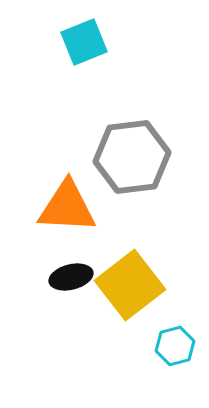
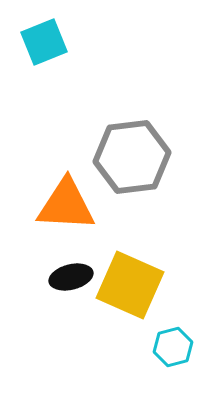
cyan square: moved 40 px left
orange triangle: moved 1 px left, 2 px up
yellow square: rotated 28 degrees counterclockwise
cyan hexagon: moved 2 px left, 1 px down
